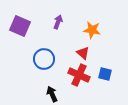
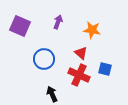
red triangle: moved 2 px left
blue square: moved 5 px up
